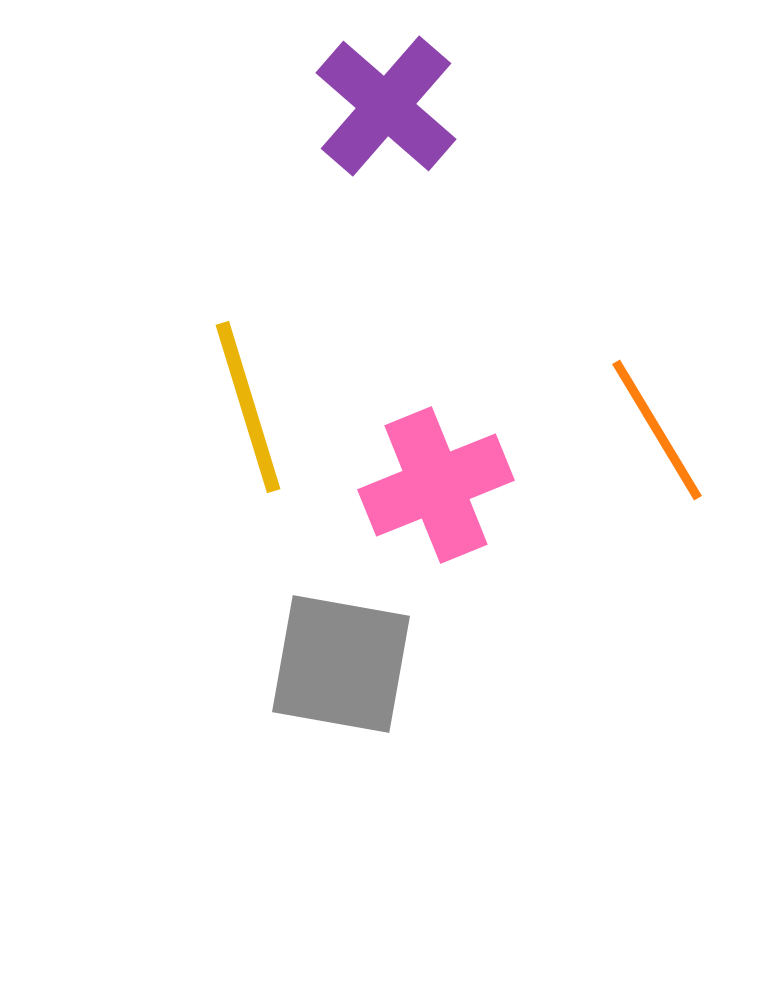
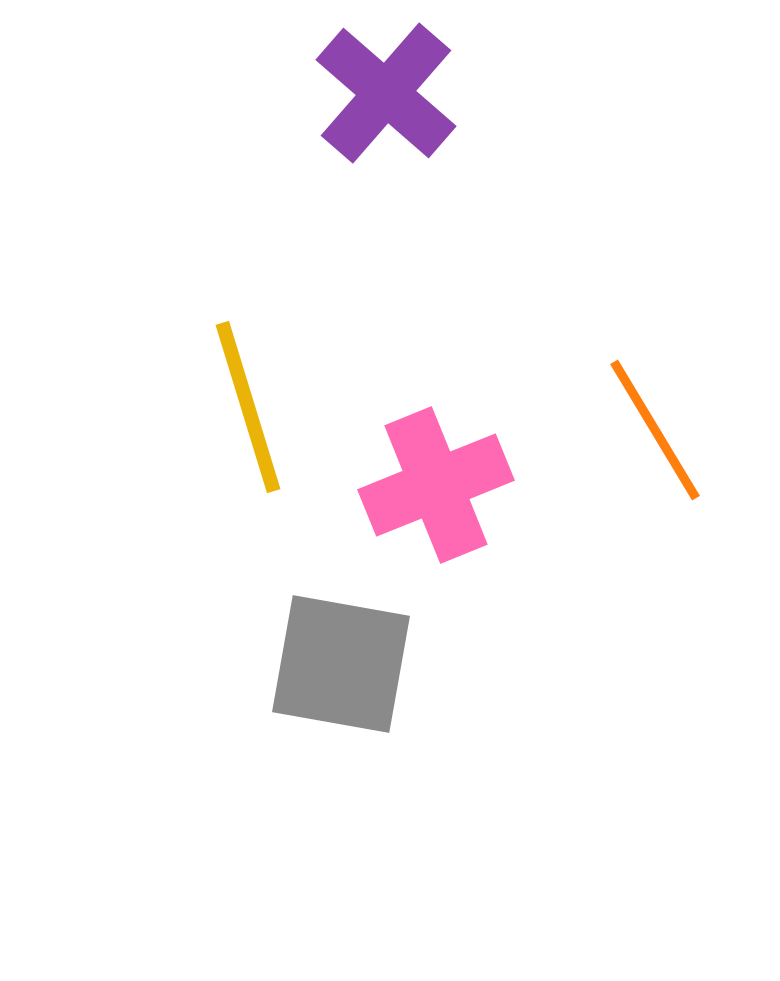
purple cross: moved 13 px up
orange line: moved 2 px left
